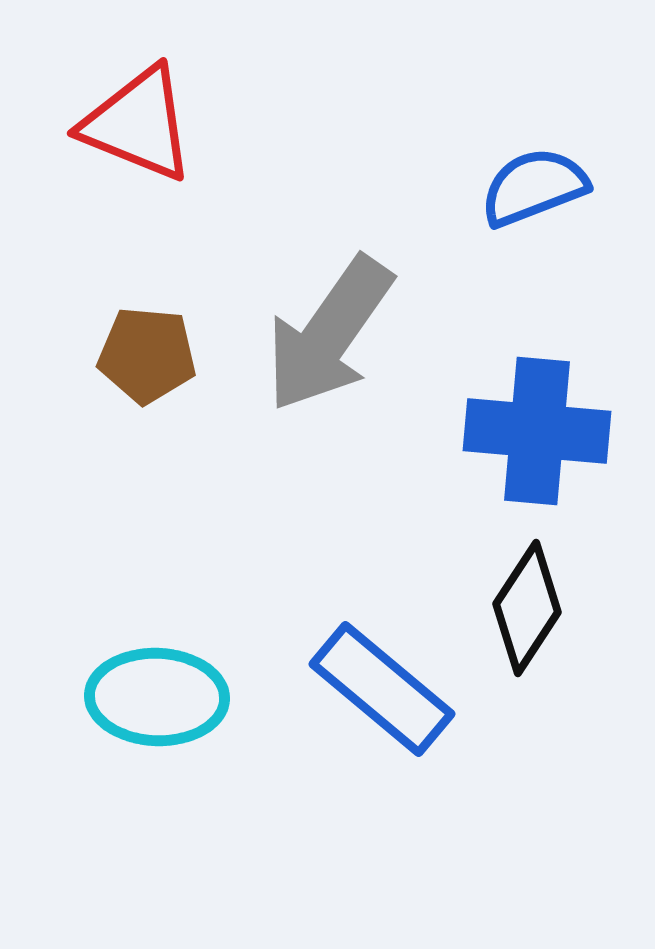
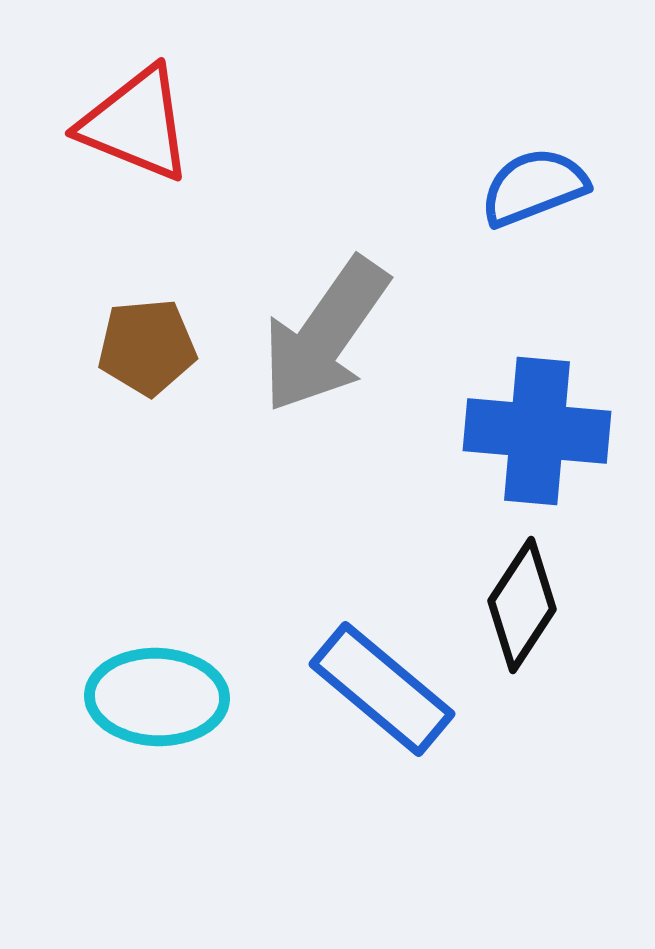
red triangle: moved 2 px left
gray arrow: moved 4 px left, 1 px down
brown pentagon: moved 8 px up; rotated 10 degrees counterclockwise
black diamond: moved 5 px left, 3 px up
